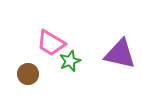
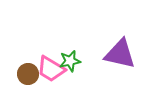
pink trapezoid: moved 26 px down
green star: rotated 10 degrees clockwise
